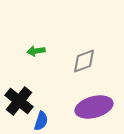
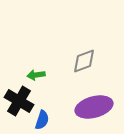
green arrow: moved 24 px down
black cross: rotated 8 degrees counterclockwise
blue semicircle: moved 1 px right, 1 px up
